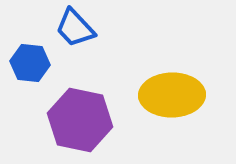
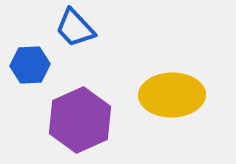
blue hexagon: moved 2 px down; rotated 9 degrees counterclockwise
purple hexagon: rotated 24 degrees clockwise
